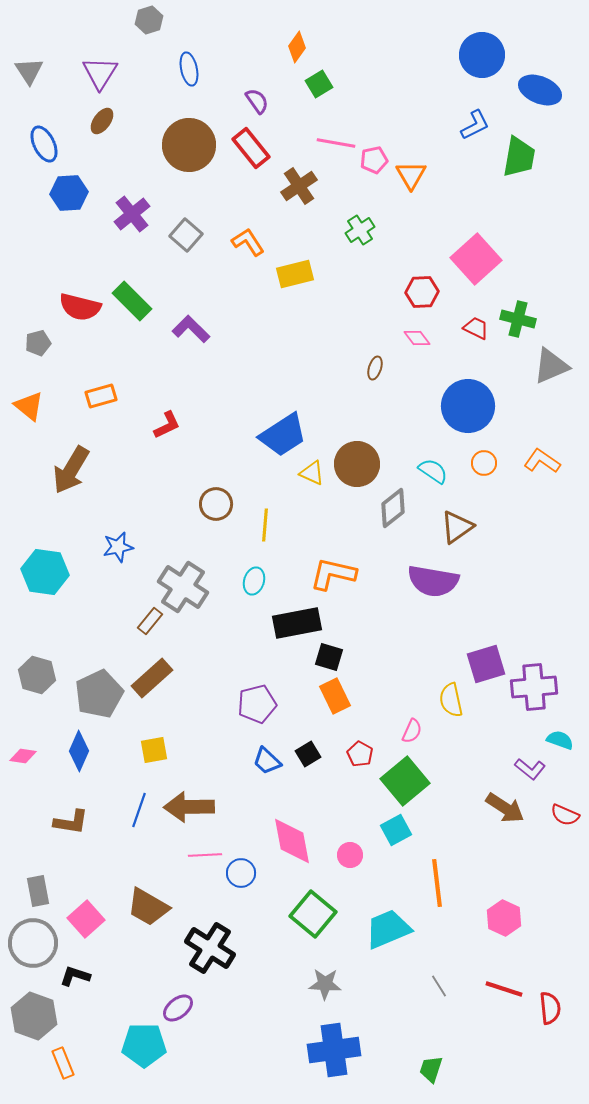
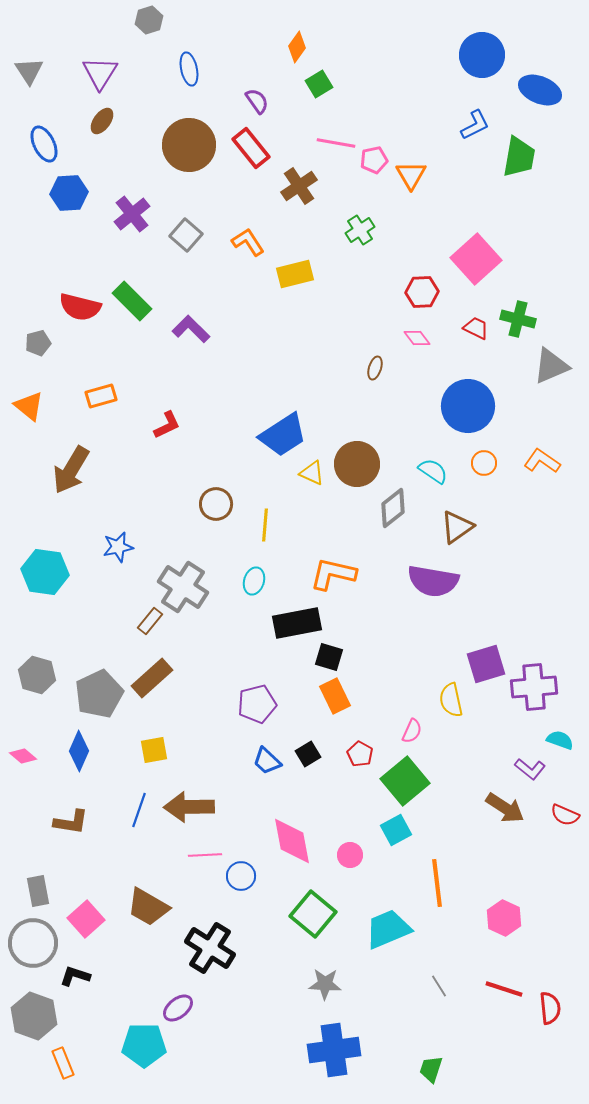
pink diamond at (23, 756): rotated 32 degrees clockwise
blue circle at (241, 873): moved 3 px down
